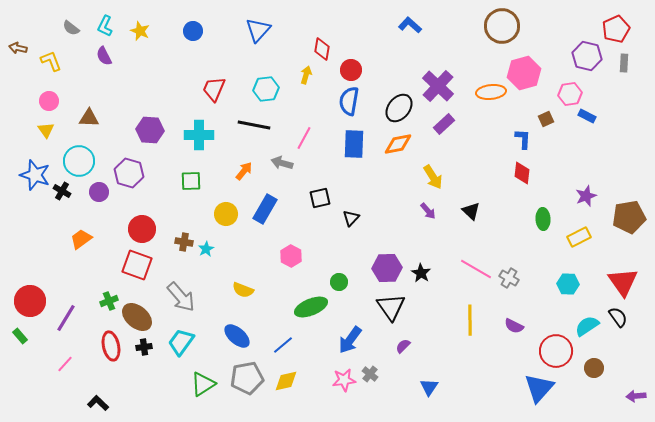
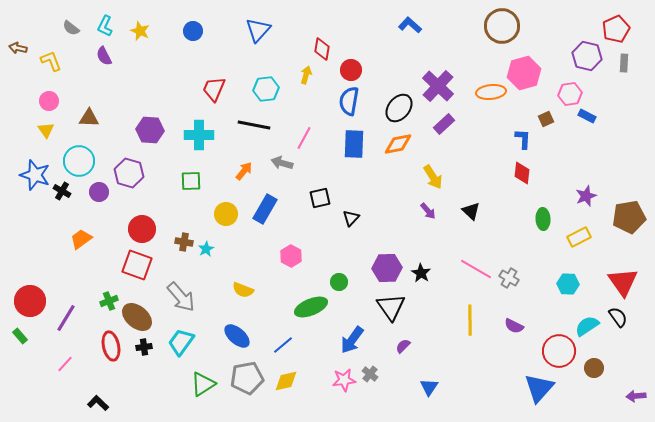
blue arrow at (350, 340): moved 2 px right
red circle at (556, 351): moved 3 px right
